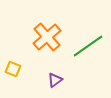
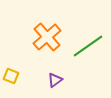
yellow square: moved 2 px left, 7 px down
